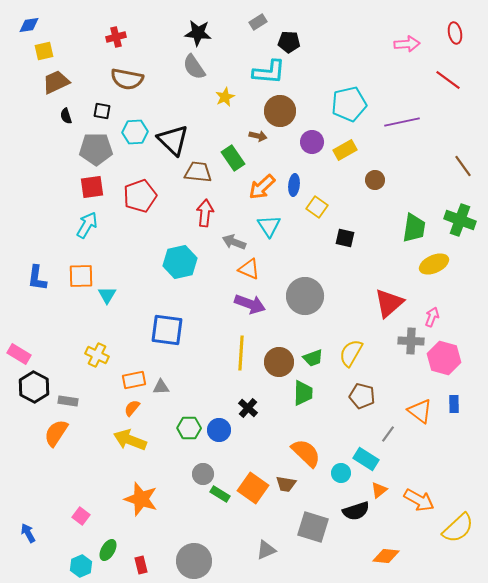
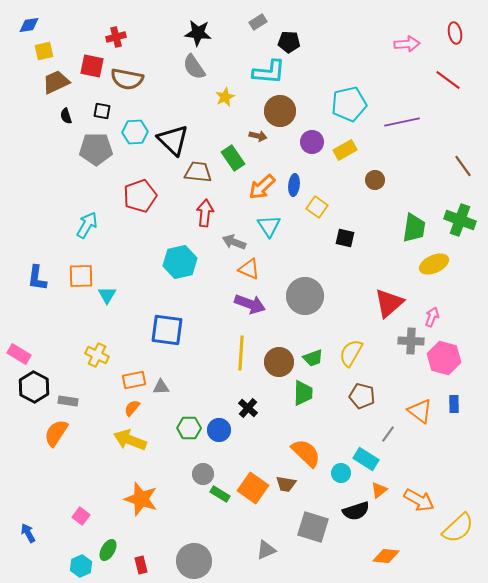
red square at (92, 187): moved 121 px up; rotated 20 degrees clockwise
